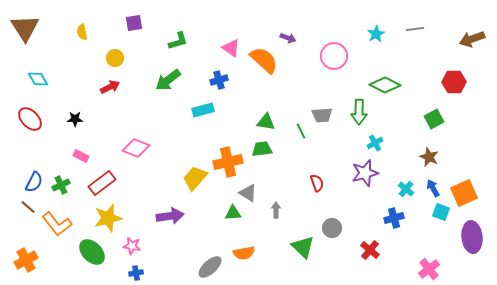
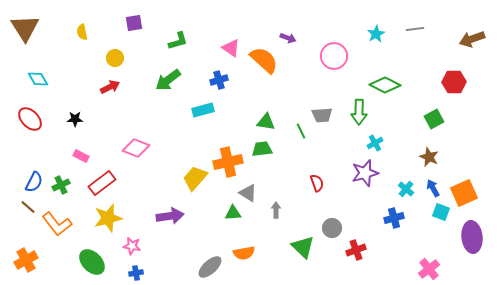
red cross at (370, 250): moved 14 px left; rotated 30 degrees clockwise
green ellipse at (92, 252): moved 10 px down
